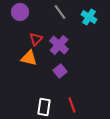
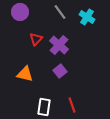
cyan cross: moved 2 px left
orange triangle: moved 4 px left, 16 px down
